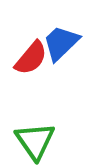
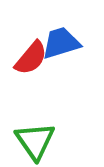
blue trapezoid: rotated 27 degrees clockwise
